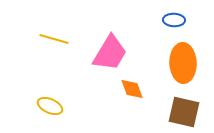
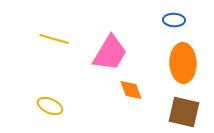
orange diamond: moved 1 px left, 1 px down
